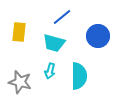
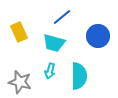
yellow rectangle: rotated 30 degrees counterclockwise
